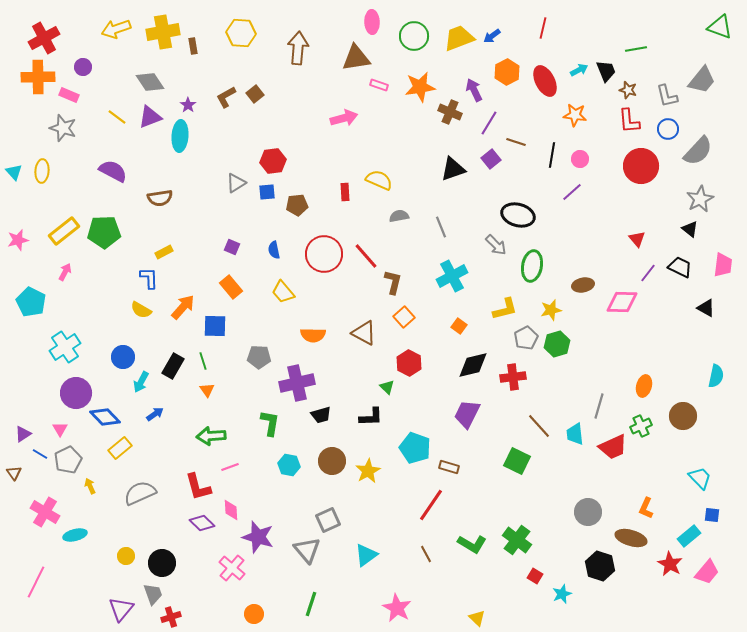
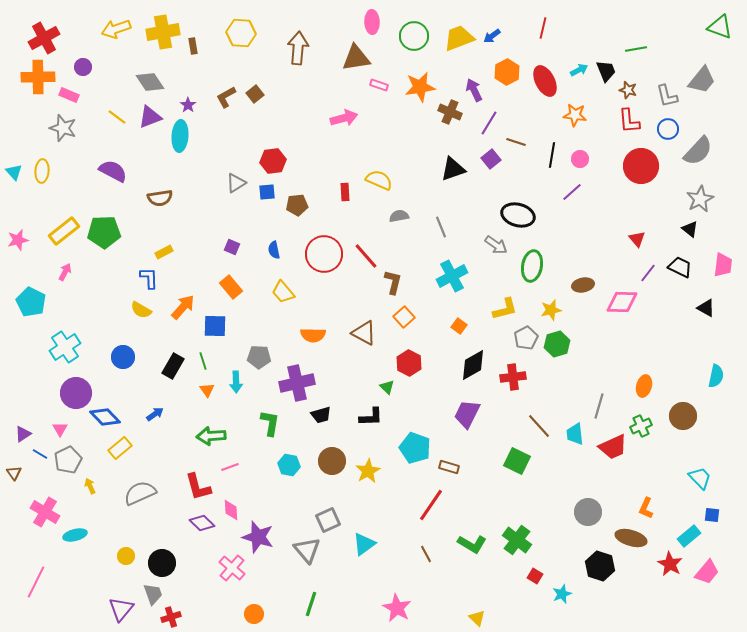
gray arrow at (496, 245): rotated 10 degrees counterclockwise
black diamond at (473, 365): rotated 16 degrees counterclockwise
cyan arrow at (141, 382): moved 95 px right; rotated 30 degrees counterclockwise
cyan triangle at (366, 555): moved 2 px left, 11 px up
